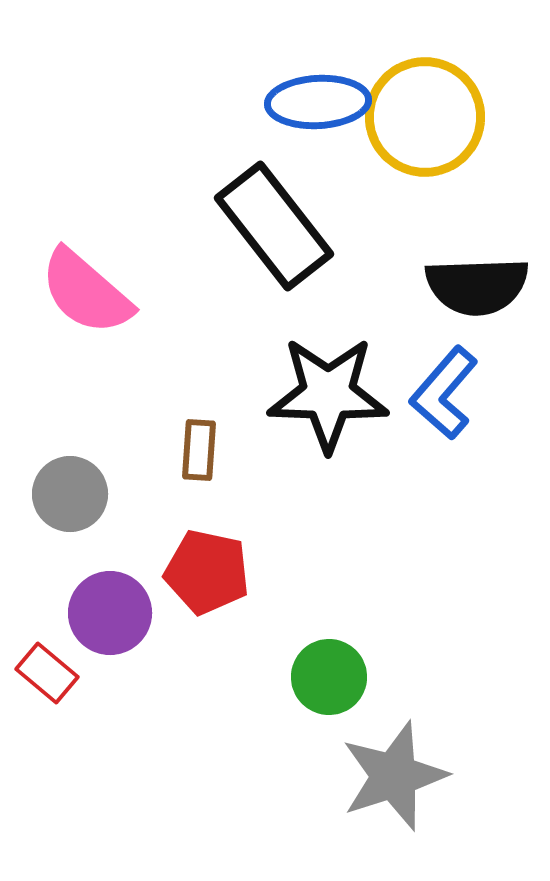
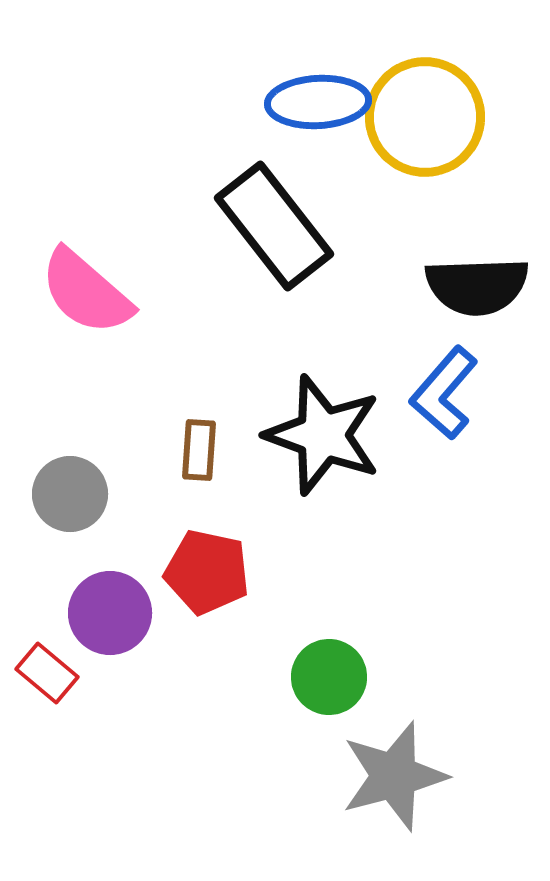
black star: moved 5 px left, 41 px down; rotated 18 degrees clockwise
gray star: rotated 3 degrees clockwise
